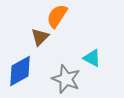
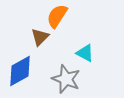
cyan triangle: moved 7 px left, 5 px up
